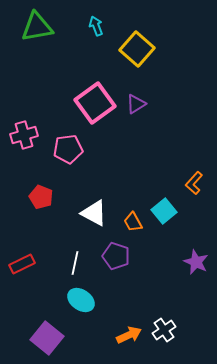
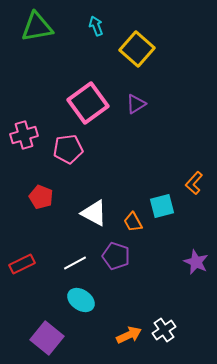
pink square: moved 7 px left
cyan square: moved 2 px left, 5 px up; rotated 25 degrees clockwise
white line: rotated 50 degrees clockwise
